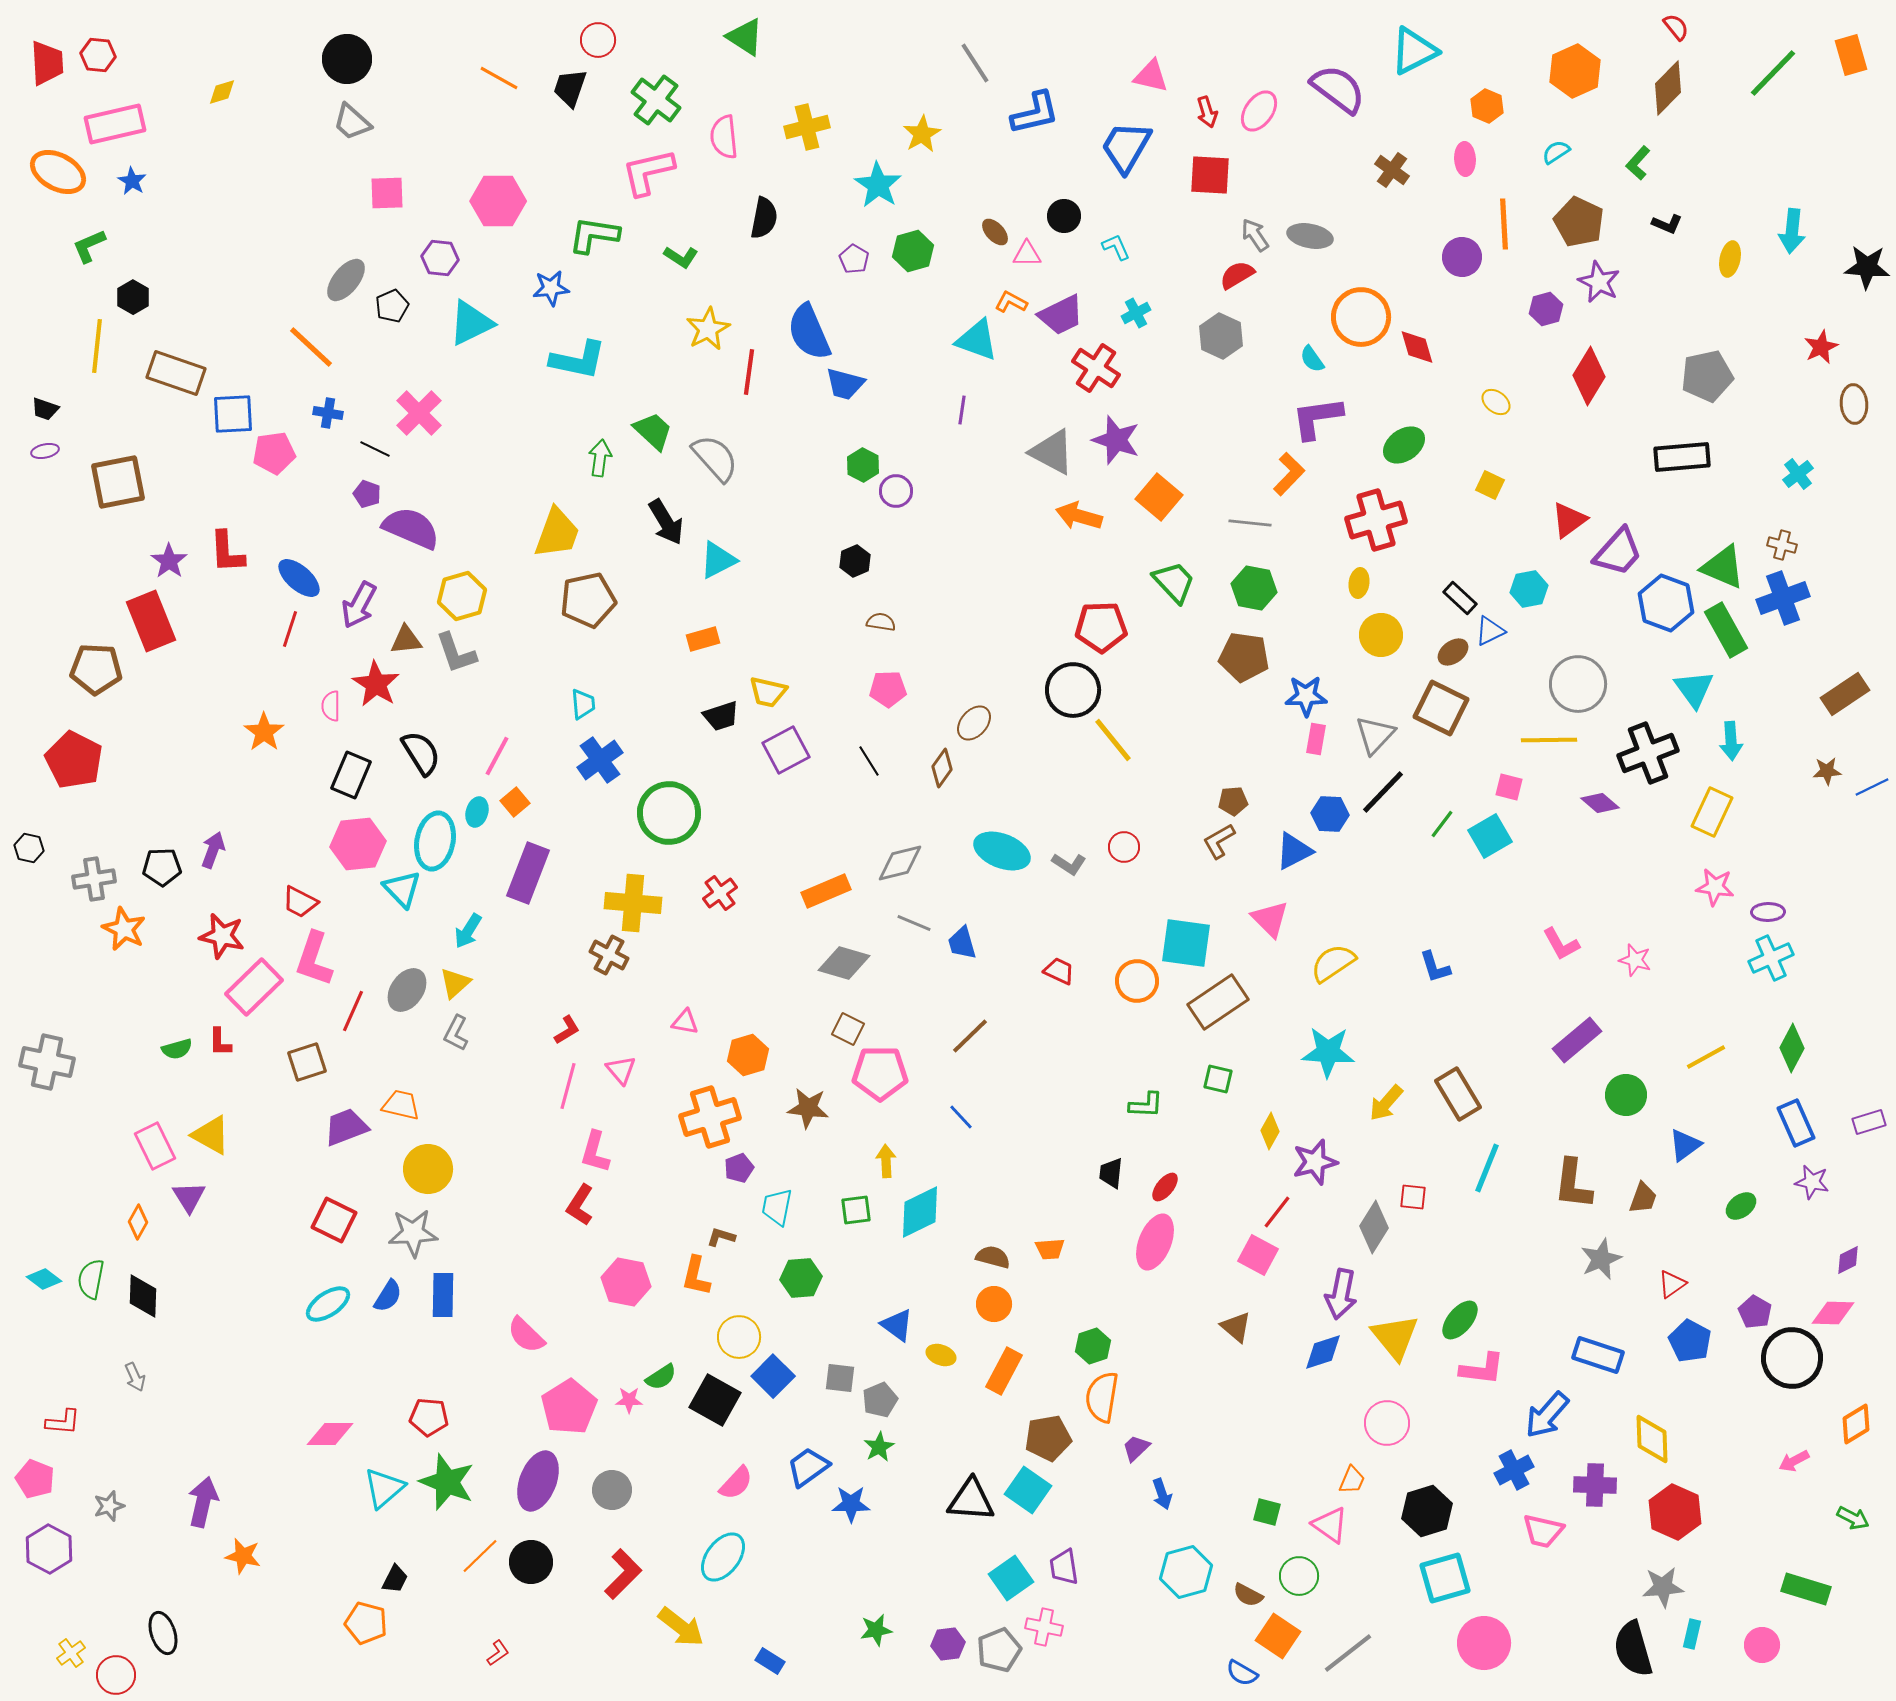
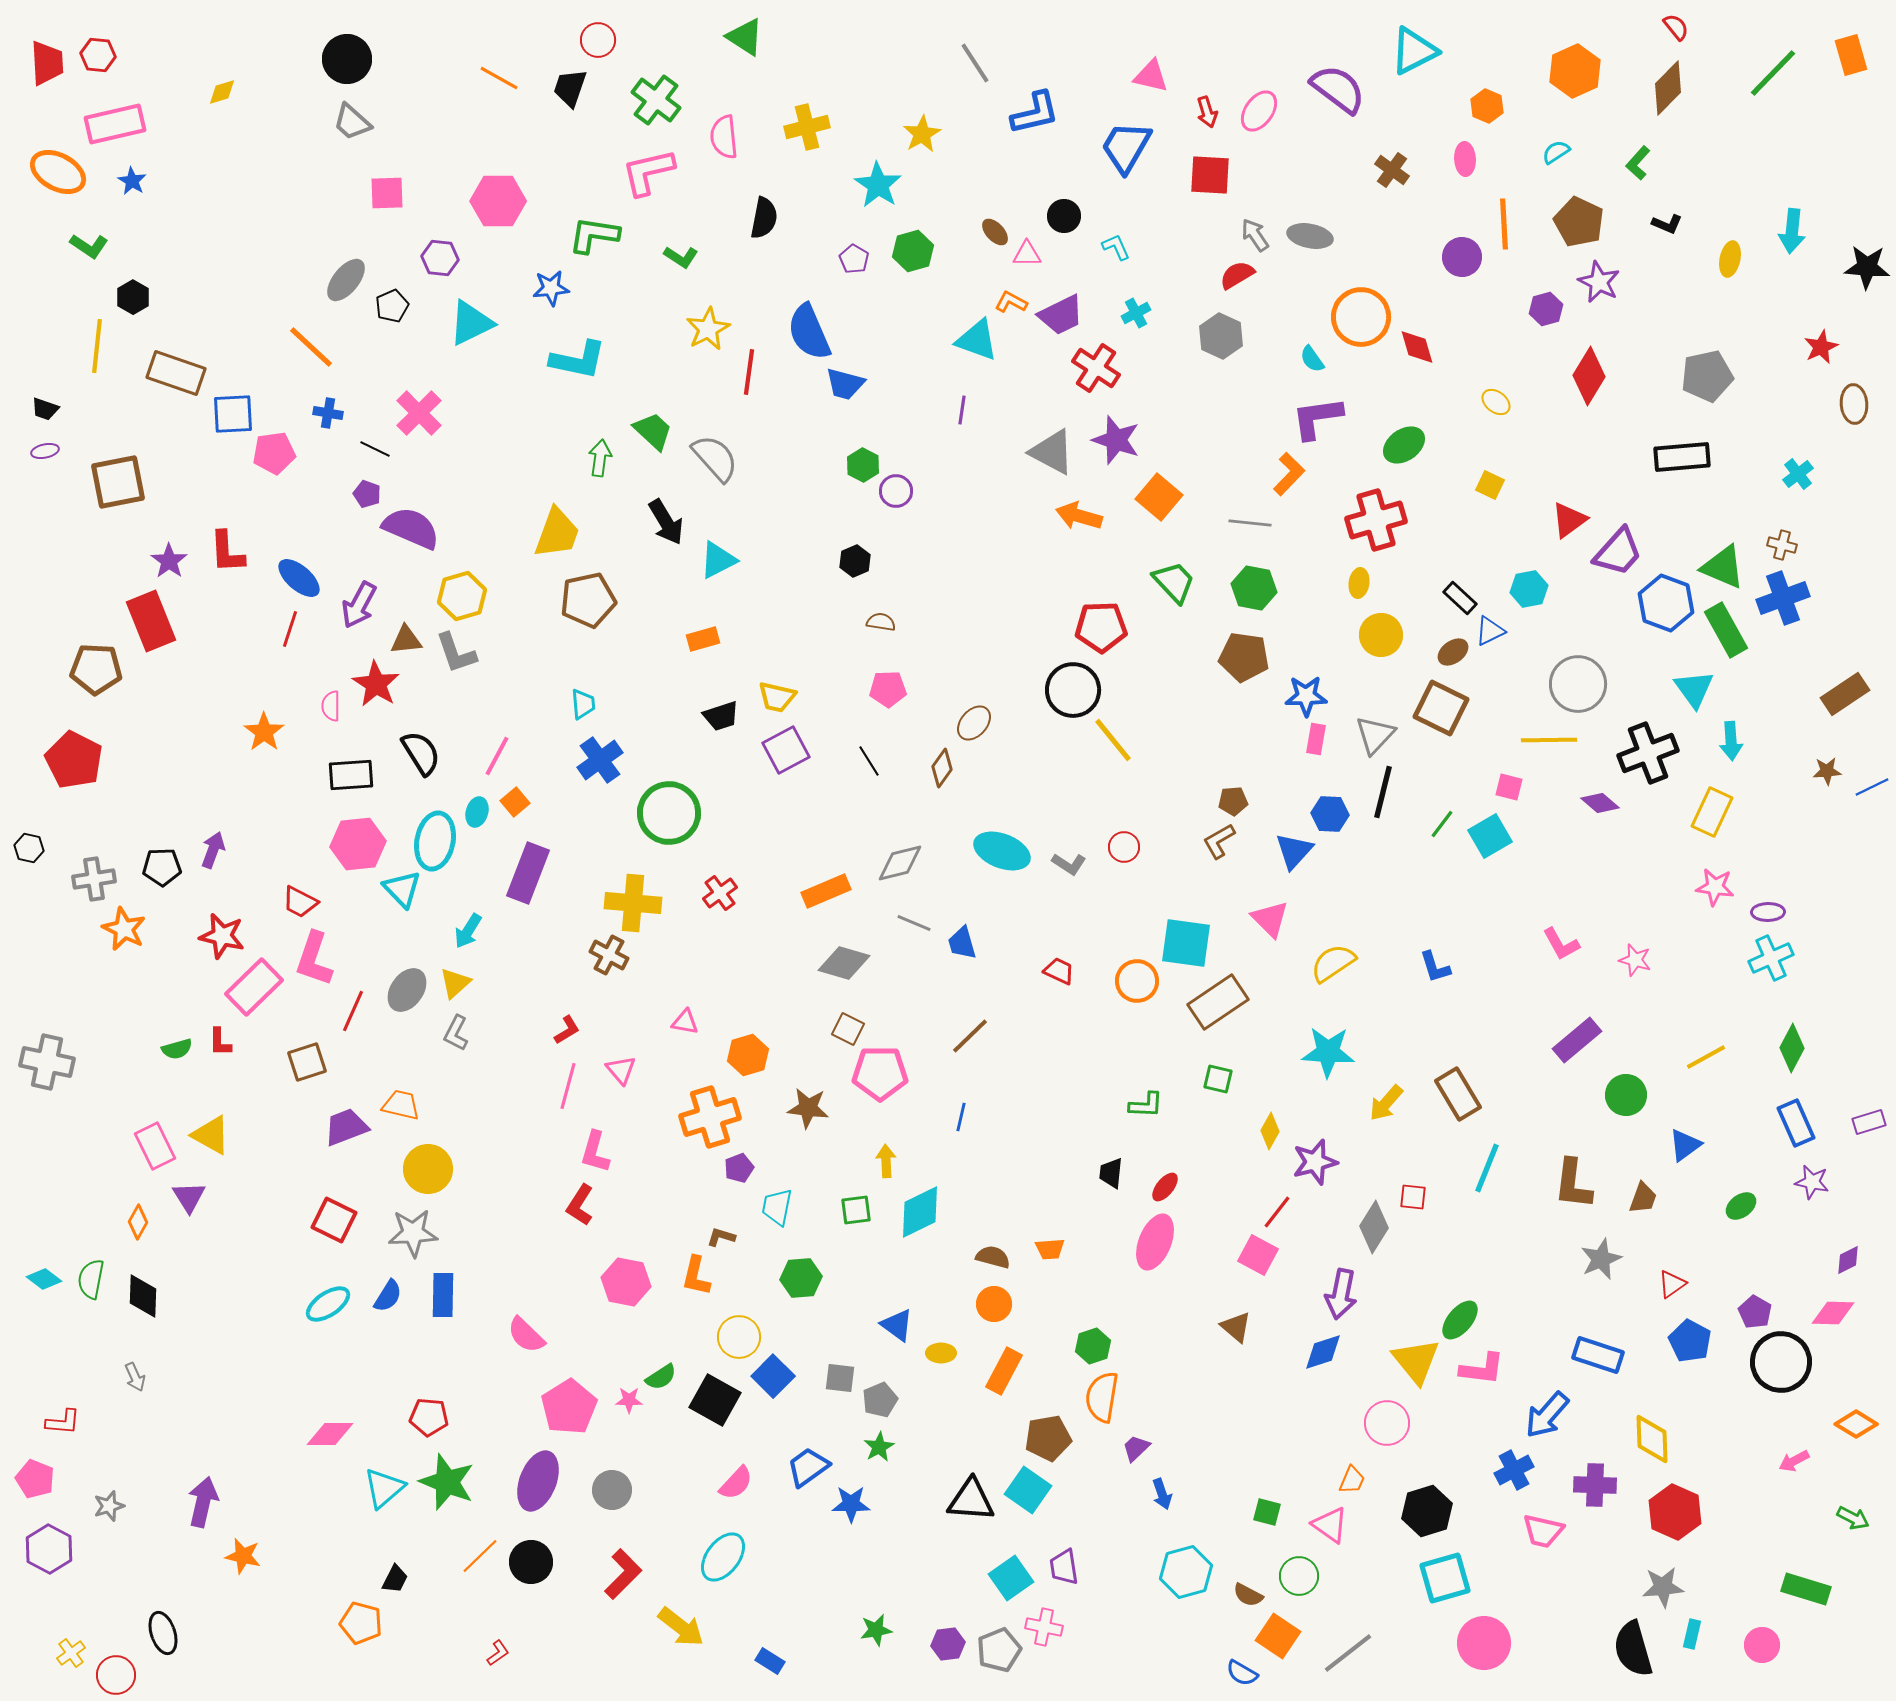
green L-shape at (89, 246): rotated 123 degrees counterclockwise
yellow trapezoid at (768, 692): moved 9 px right, 5 px down
black rectangle at (351, 775): rotated 63 degrees clockwise
black line at (1383, 792): rotated 30 degrees counterclockwise
blue triangle at (1294, 851): rotated 21 degrees counterclockwise
blue line at (961, 1117): rotated 56 degrees clockwise
yellow triangle at (1395, 1337): moved 21 px right, 24 px down
yellow ellipse at (941, 1355): moved 2 px up; rotated 20 degrees counterclockwise
black circle at (1792, 1358): moved 11 px left, 4 px down
orange diamond at (1856, 1424): rotated 63 degrees clockwise
orange pentagon at (366, 1623): moved 5 px left
